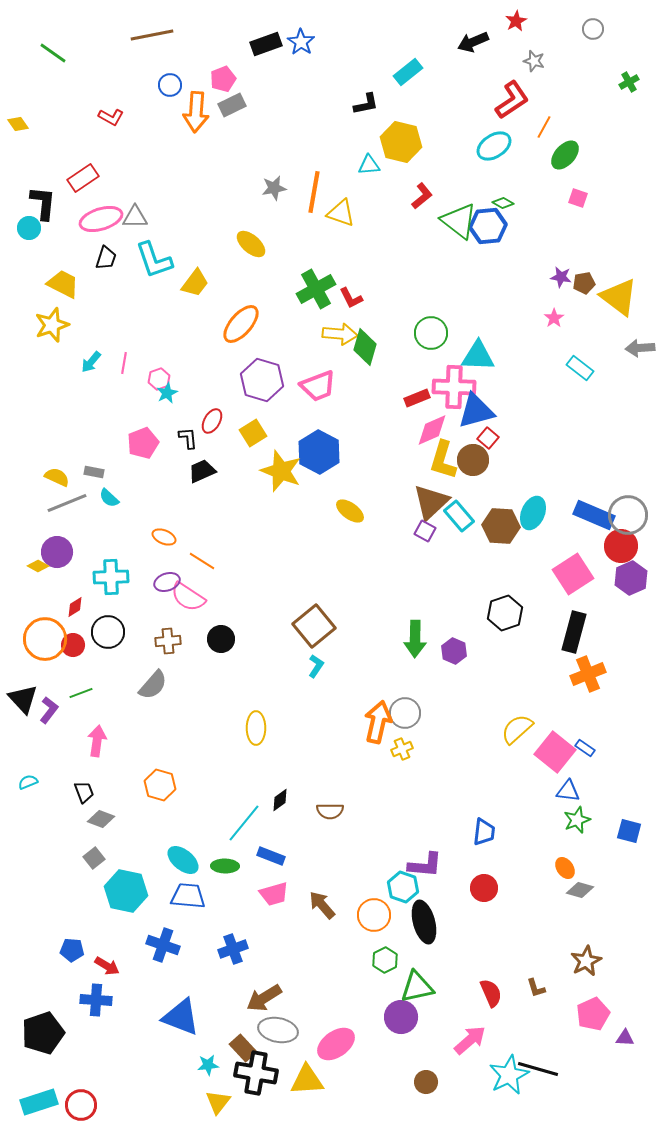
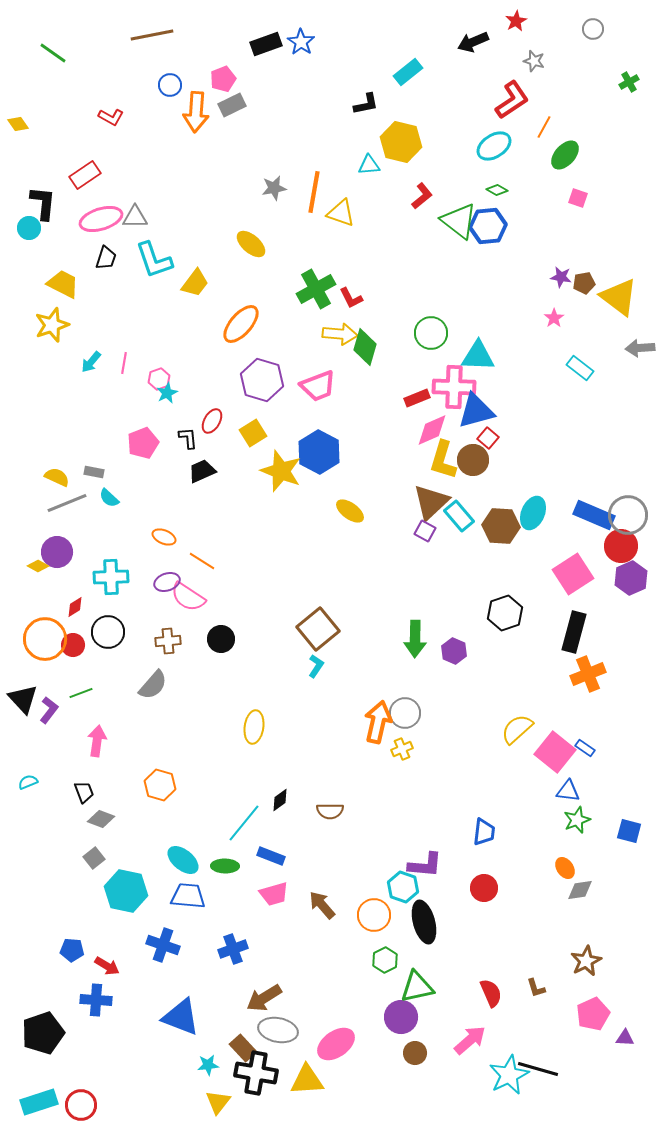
red rectangle at (83, 178): moved 2 px right, 3 px up
green diamond at (503, 203): moved 6 px left, 13 px up
brown square at (314, 626): moved 4 px right, 3 px down
yellow ellipse at (256, 728): moved 2 px left, 1 px up; rotated 8 degrees clockwise
gray diamond at (580, 890): rotated 24 degrees counterclockwise
brown circle at (426, 1082): moved 11 px left, 29 px up
